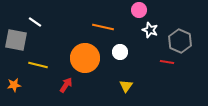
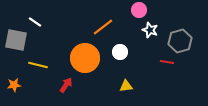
orange line: rotated 50 degrees counterclockwise
gray hexagon: rotated 20 degrees clockwise
yellow triangle: rotated 48 degrees clockwise
